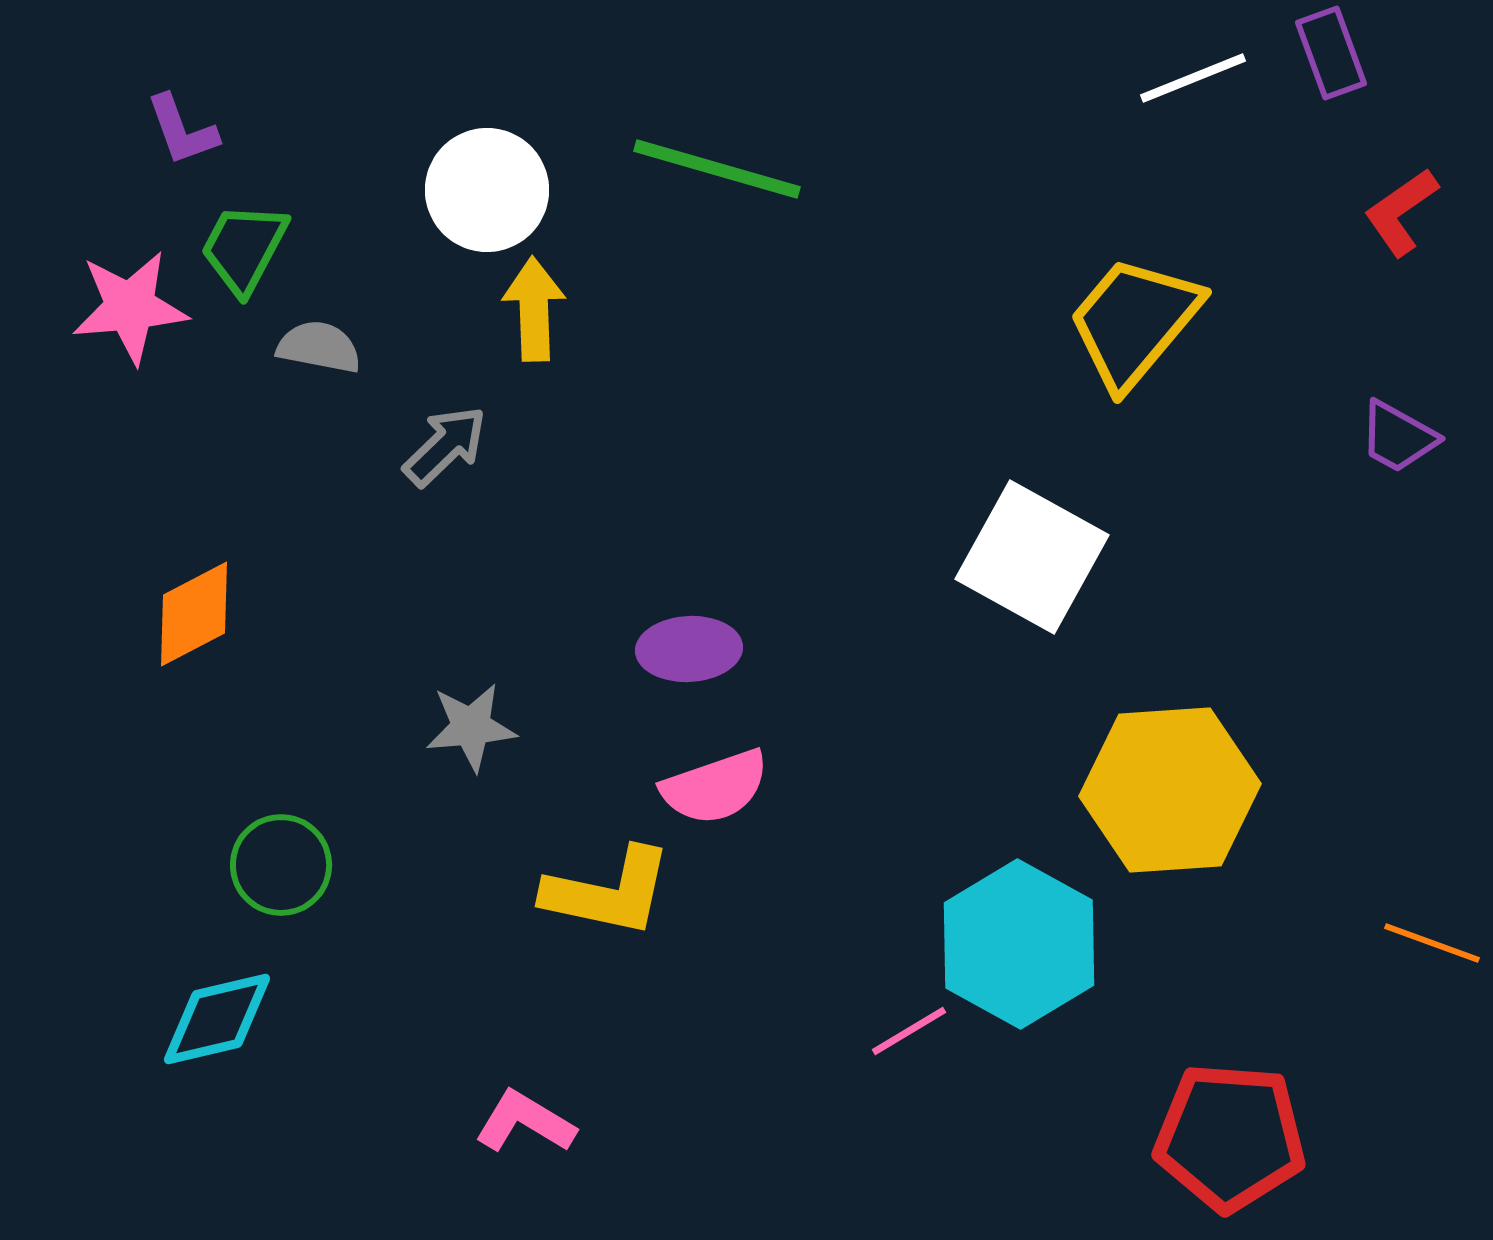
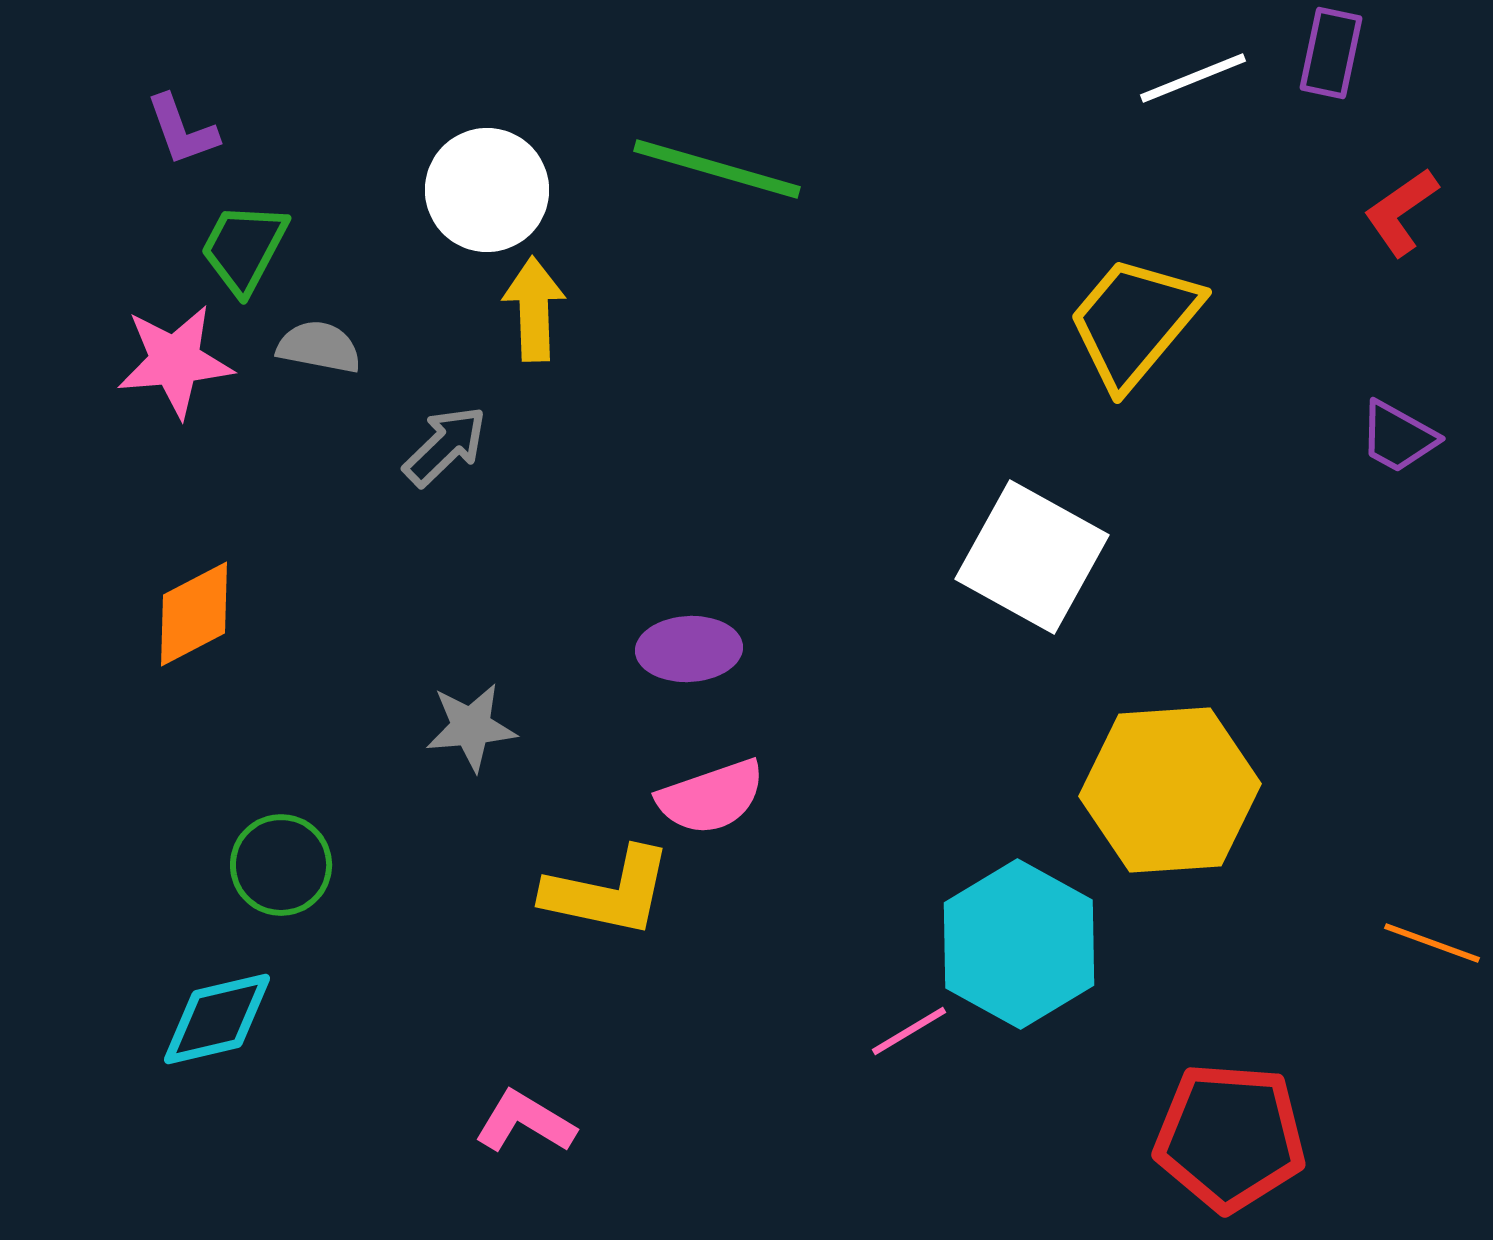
purple rectangle: rotated 32 degrees clockwise
pink star: moved 45 px right, 54 px down
pink semicircle: moved 4 px left, 10 px down
